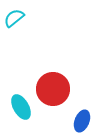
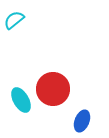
cyan semicircle: moved 2 px down
cyan ellipse: moved 7 px up
